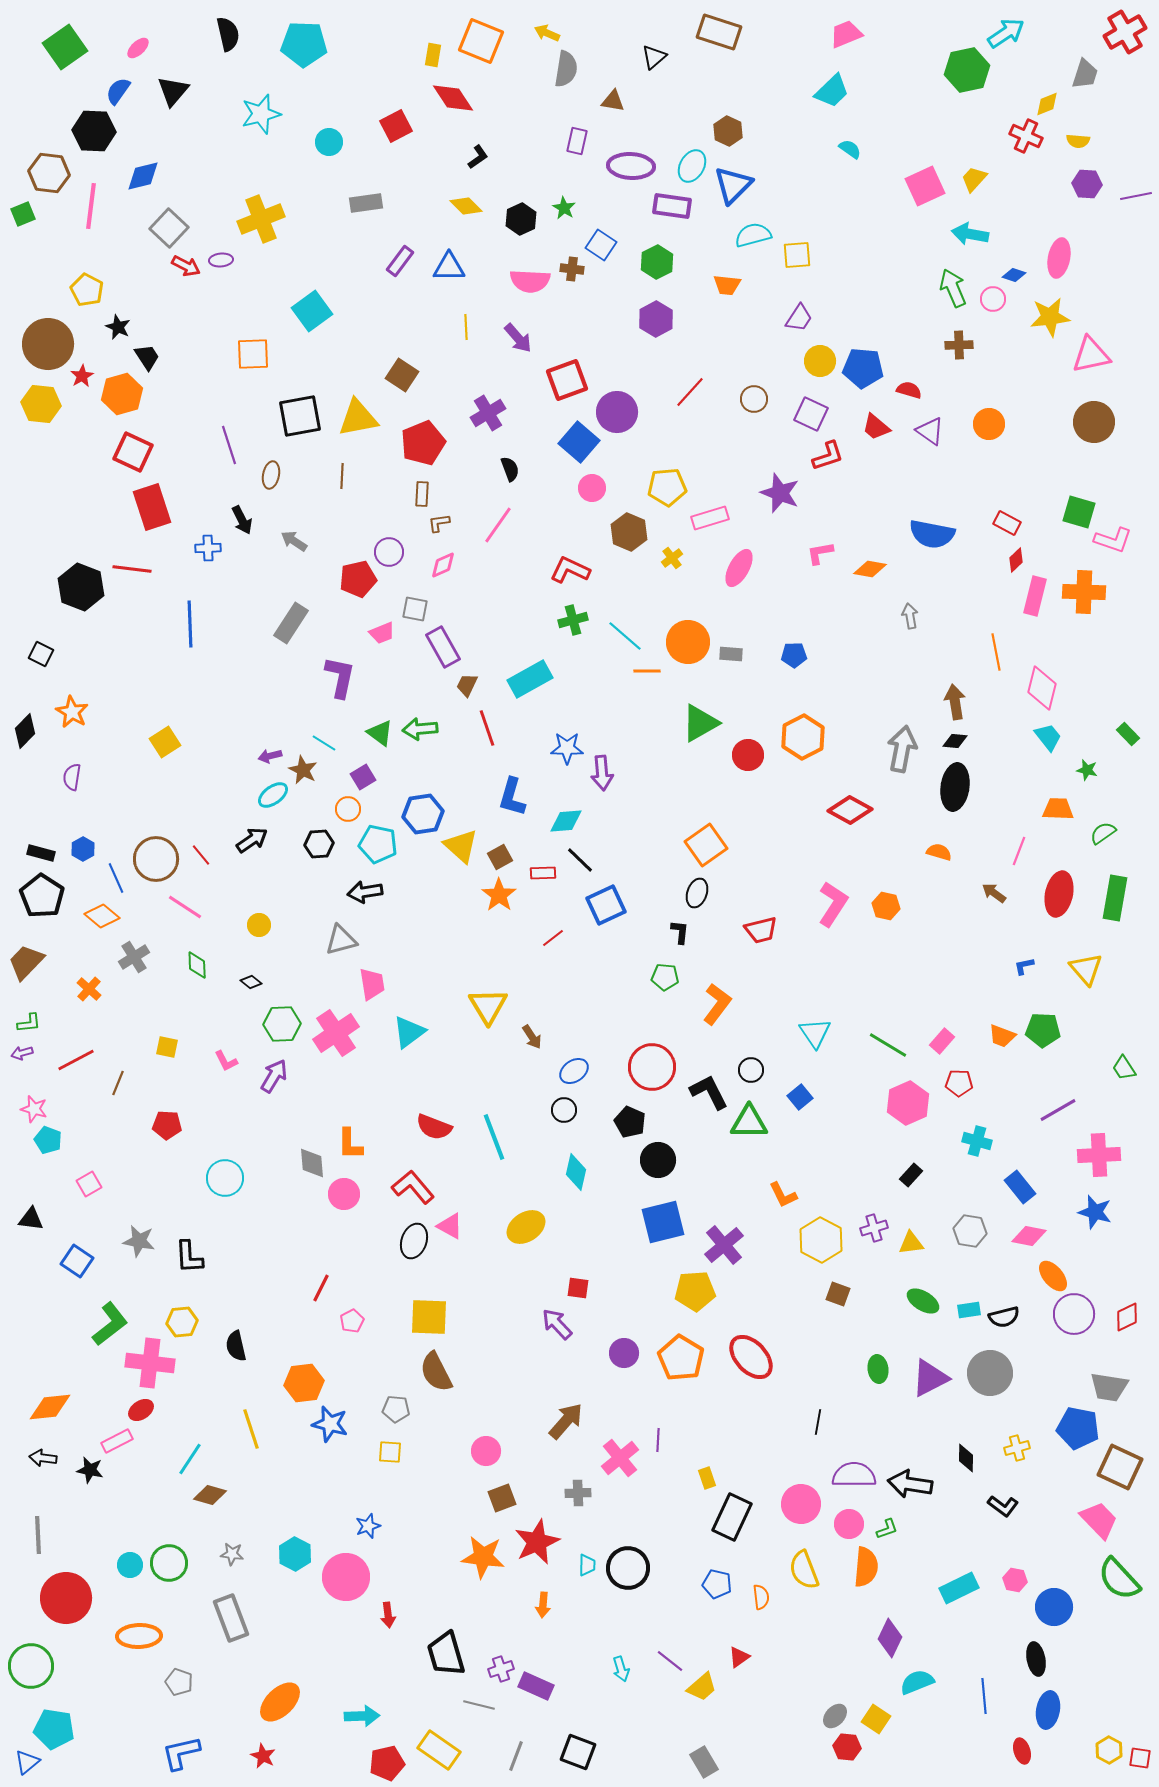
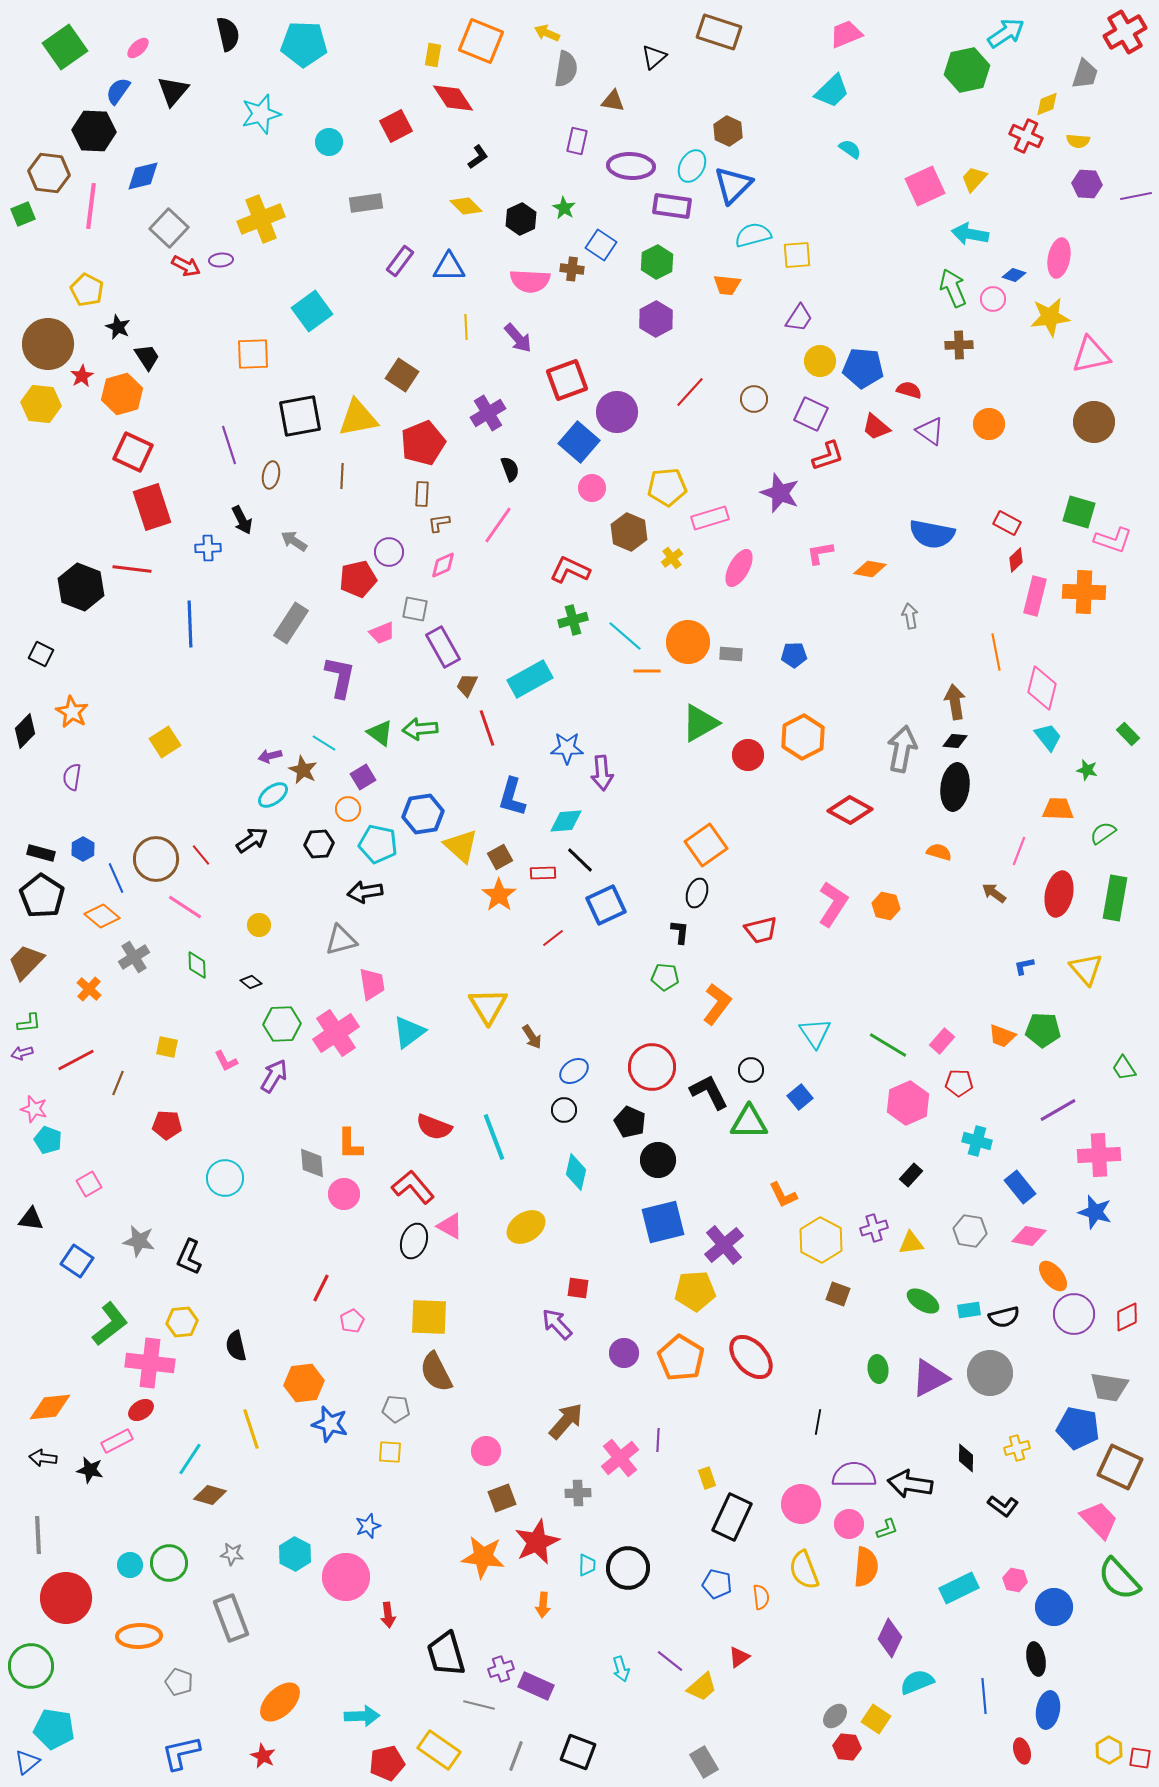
black L-shape at (189, 1257): rotated 27 degrees clockwise
